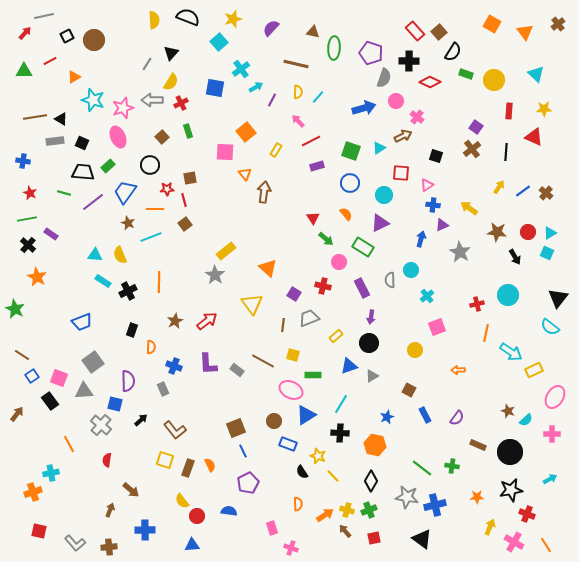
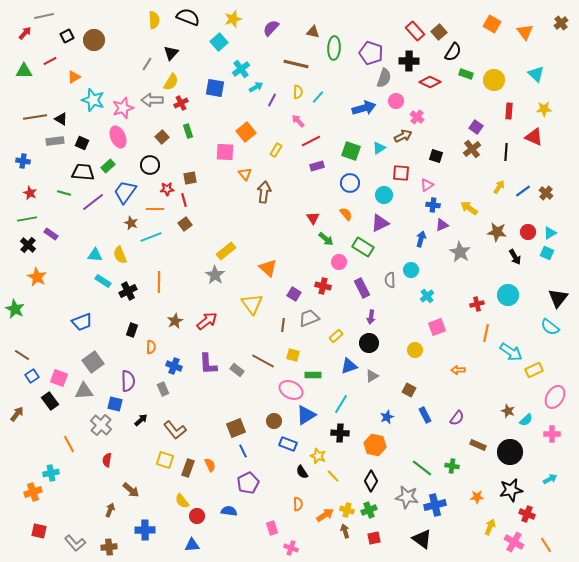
brown cross at (558, 24): moved 3 px right, 1 px up
brown star at (128, 223): moved 3 px right
brown arrow at (345, 531): rotated 24 degrees clockwise
